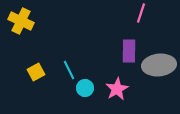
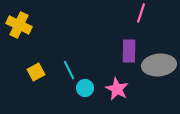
yellow cross: moved 2 px left, 4 px down
pink star: rotated 15 degrees counterclockwise
